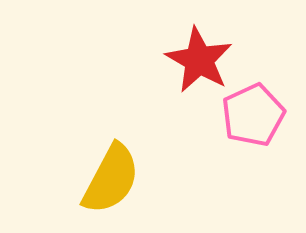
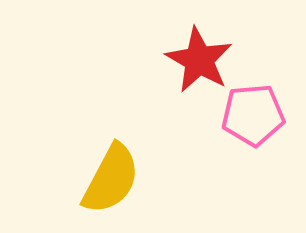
pink pentagon: rotated 20 degrees clockwise
